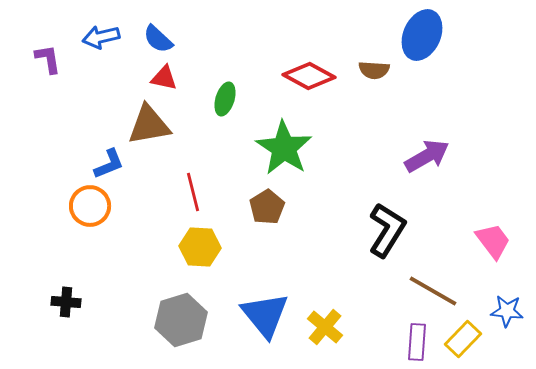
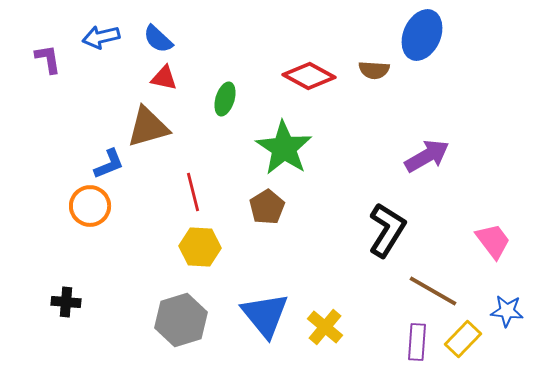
brown triangle: moved 1 px left, 2 px down; rotated 6 degrees counterclockwise
